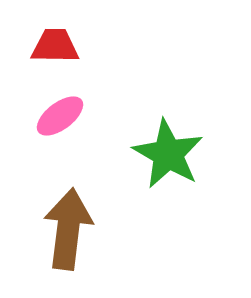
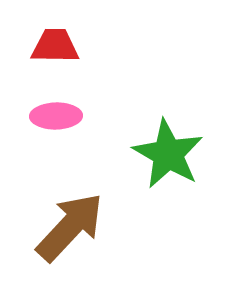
pink ellipse: moved 4 px left; rotated 36 degrees clockwise
brown arrow: moved 2 px right, 2 px up; rotated 36 degrees clockwise
